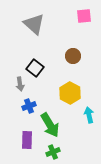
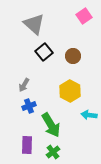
pink square: rotated 28 degrees counterclockwise
black square: moved 9 px right, 16 px up; rotated 12 degrees clockwise
gray arrow: moved 4 px right, 1 px down; rotated 40 degrees clockwise
yellow hexagon: moved 2 px up
cyan arrow: rotated 70 degrees counterclockwise
green arrow: moved 1 px right
purple rectangle: moved 5 px down
green cross: rotated 16 degrees counterclockwise
